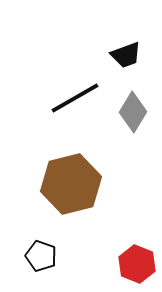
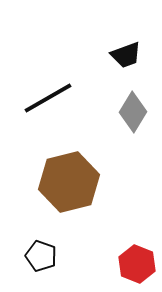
black line: moved 27 px left
brown hexagon: moved 2 px left, 2 px up
